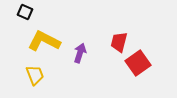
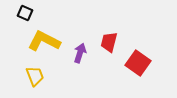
black square: moved 1 px down
red trapezoid: moved 10 px left
red square: rotated 20 degrees counterclockwise
yellow trapezoid: moved 1 px down
